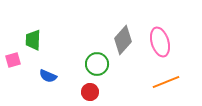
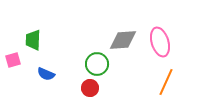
gray diamond: rotated 44 degrees clockwise
blue semicircle: moved 2 px left, 2 px up
orange line: rotated 44 degrees counterclockwise
red circle: moved 4 px up
